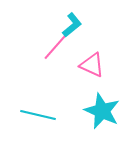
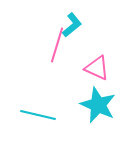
pink line: rotated 24 degrees counterclockwise
pink triangle: moved 5 px right, 3 px down
cyan star: moved 4 px left, 6 px up
